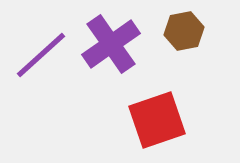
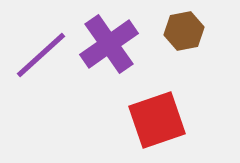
purple cross: moved 2 px left
